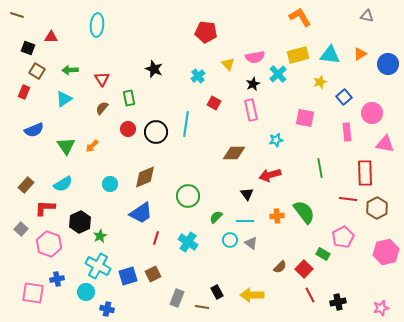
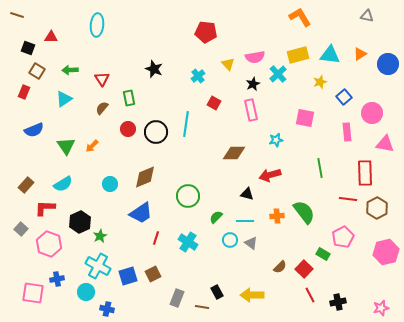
black triangle at (247, 194): rotated 40 degrees counterclockwise
